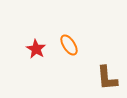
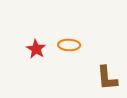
orange ellipse: rotated 55 degrees counterclockwise
